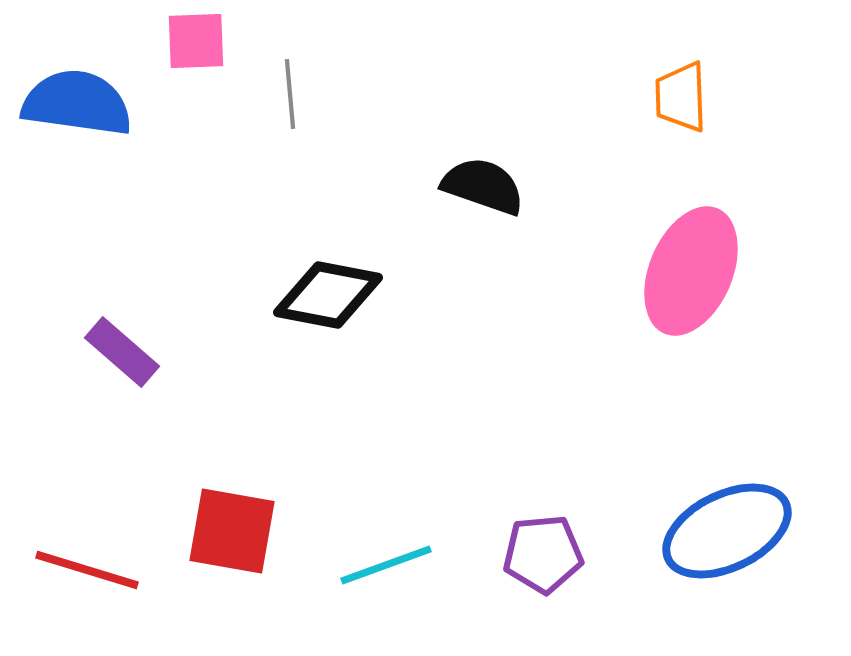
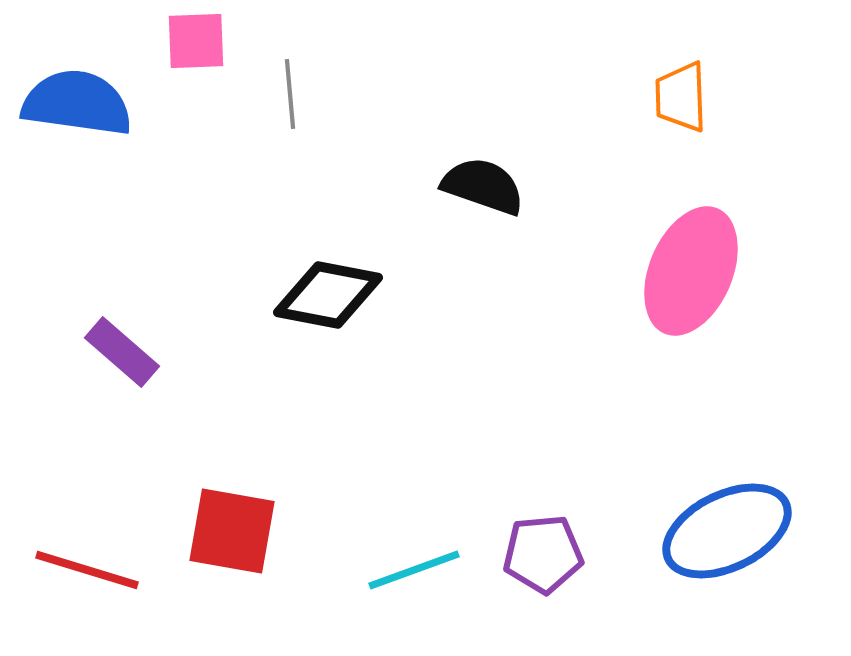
cyan line: moved 28 px right, 5 px down
